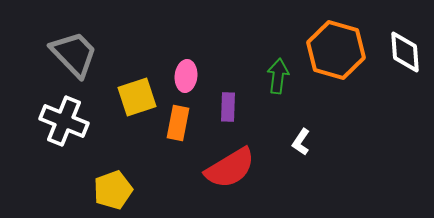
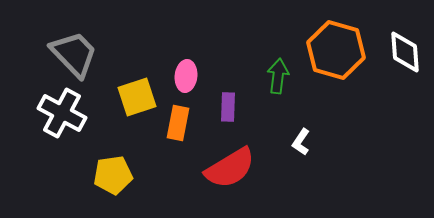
white cross: moved 2 px left, 8 px up; rotated 6 degrees clockwise
yellow pentagon: moved 15 px up; rotated 12 degrees clockwise
